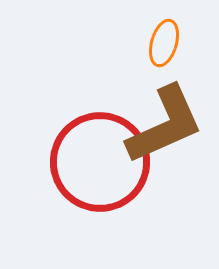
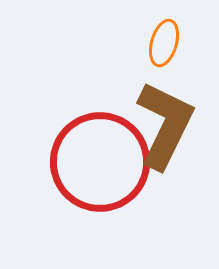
brown L-shape: rotated 40 degrees counterclockwise
